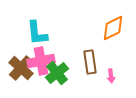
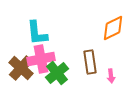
pink cross: moved 2 px up
